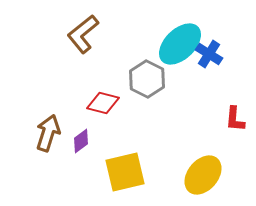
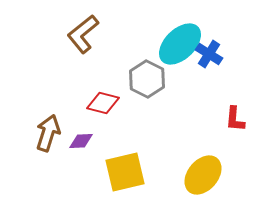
purple diamond: rotated 35 degrees clockwise
